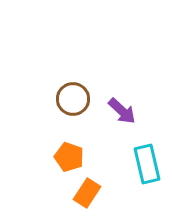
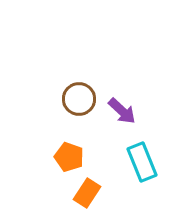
brown circle: moved 6 px right
cyan rectangle: moved 5 px left, 2 px up; rotated 9 degrees counterclockwise
